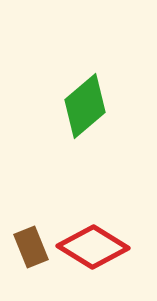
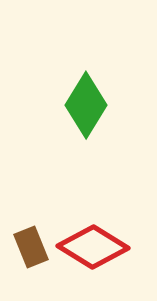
green diamond: moved 1 px right, 1 px up; rotated 18 degrees counterclockwise
